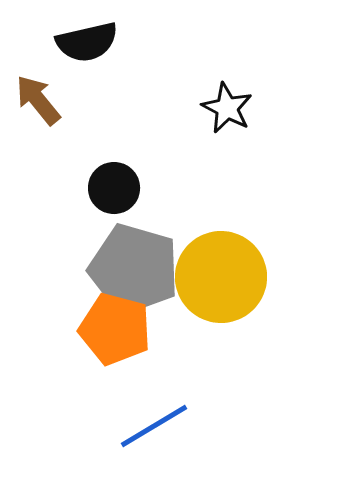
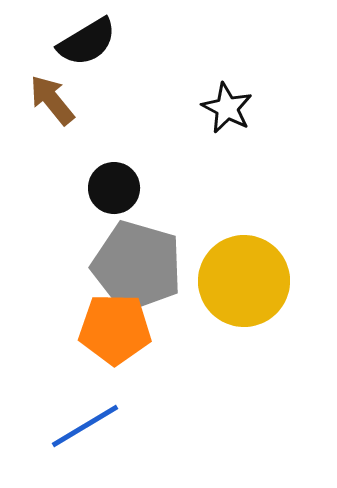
black semicircle: rotated 18 degrees counterclockwise
brown arrow: moved 14 px right
gray pentagon: moved 3 px right, 3 px up
yellow circle: moved 23 px right, 4 px down
orange pentagon: rotated 14 degrees counterclockwise
blue line: moved 69 px left
